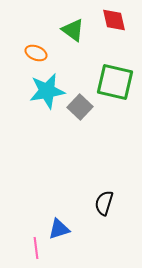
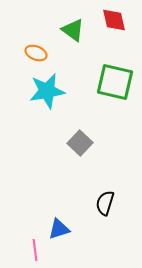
gray square: moved 36 px down
black semicircle: moved 1 px right
pink line: moved 1 px left, 2 px down
